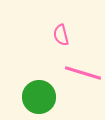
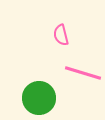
green circle: moved 1 px down
